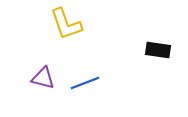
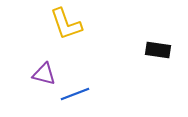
purple triangle: moved 1 px right, 4 px up
blue line: moved 10 px left, 11 px down
